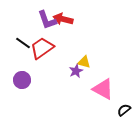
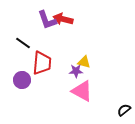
red trapezoid: moved 15 px down; rotated 130 degrees clockwise
purple star: rotated 24 degrees clockwise
pink triangle: moved 21 px left, 2 px down
